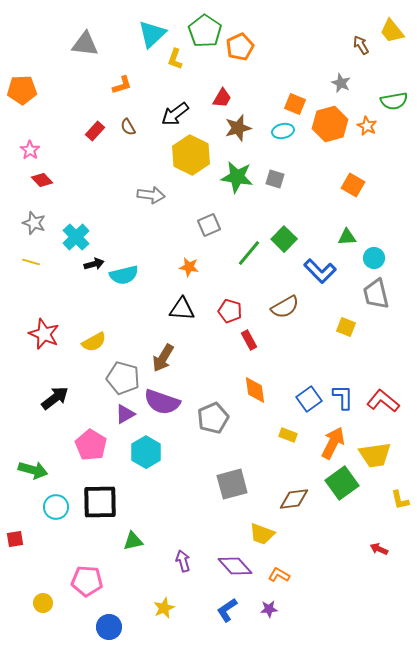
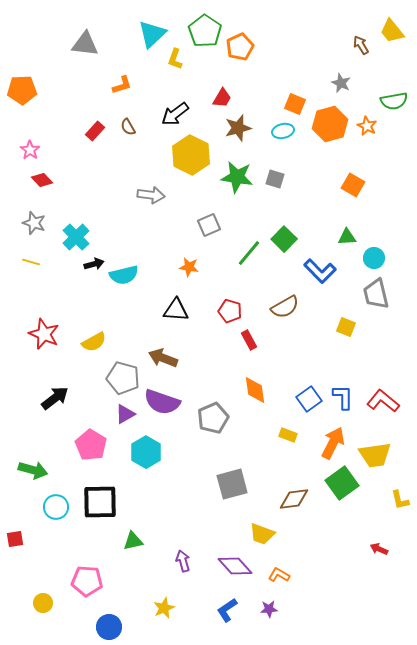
black triangle at (182, 309): moved 6 px left, 1 px down
brown arrow at (163, 358): rotated 80 degrees clockwise
